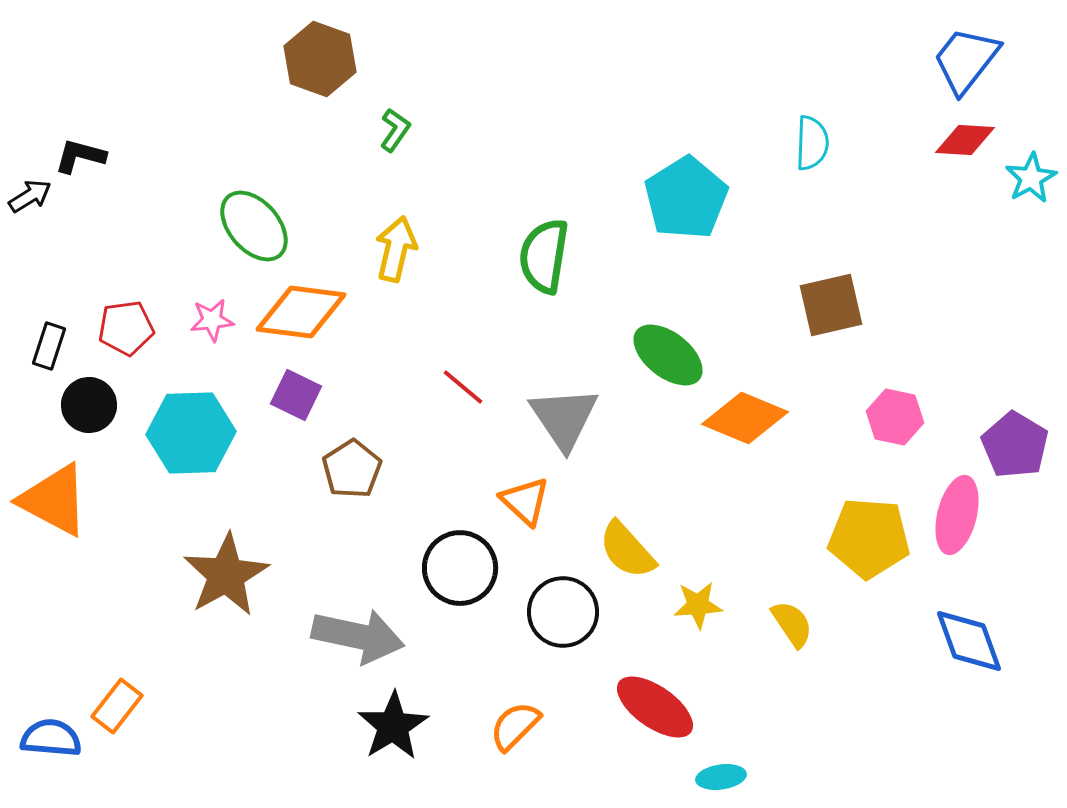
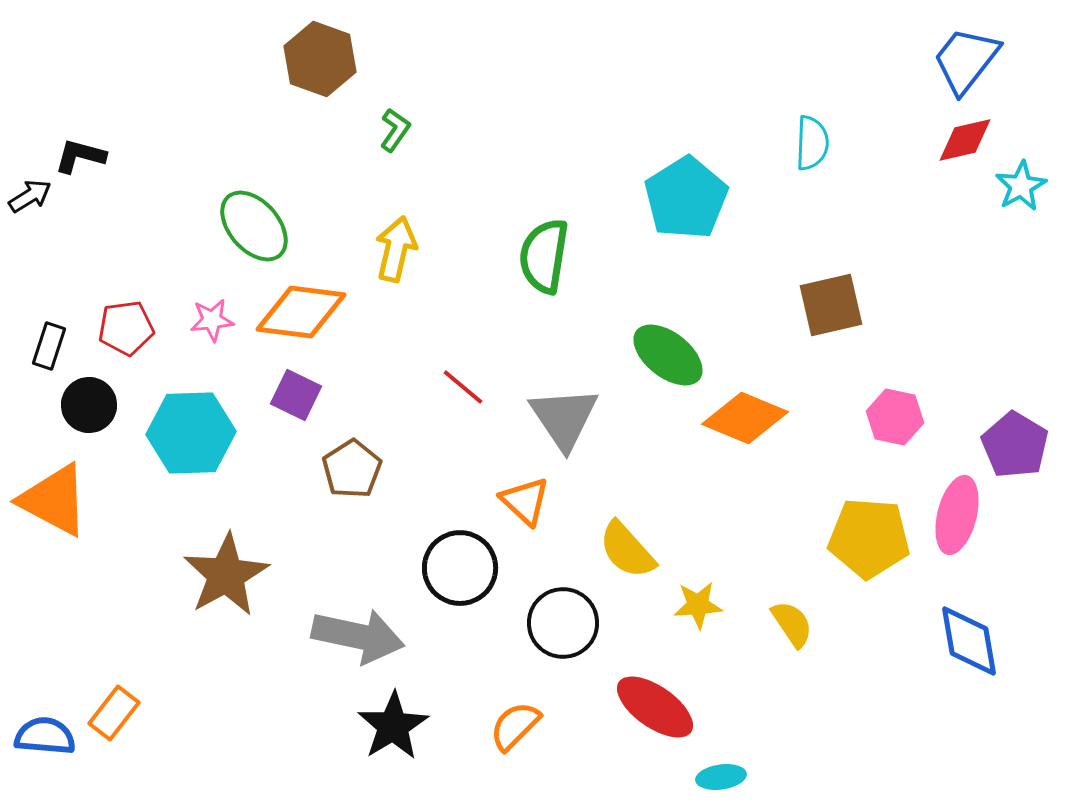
red diamond at (965, 140): rotated 16 degrees counterclockwise
cyan star at (1031, 178): moved 10 px left, 8 px down
black circle at (563, 612): moved 11 px down
blue diamond at (969, 641): rotated 10 degrees clockwise
orange rectangle at (117, 706): moved 3 px left, 7 px down
blue semicircle at (51, 738): moved 6 px left, 2 px up
